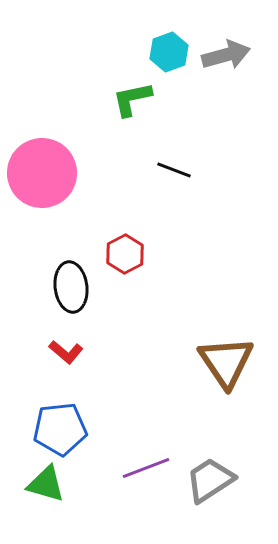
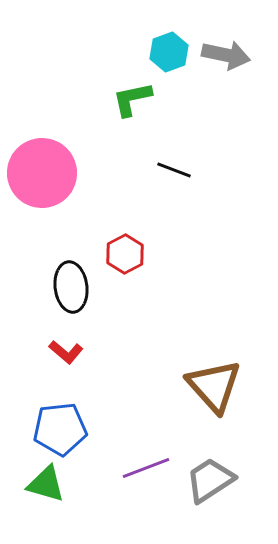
gray arrow: rotated 27 degrees clockwise
brown triangle: moved 12 px left, 24 px down; rotated 8 degrees counterclockwise
